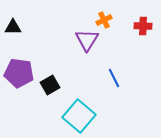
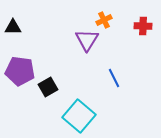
purple pentagon: moved 1 px right, 2 px up
black square: moved 2 px left, 2 px down
